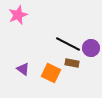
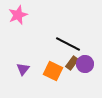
purple circle: moved 6 px left, 16 px down
brown rectangle: rotated 64 degrees counterclockwise
purple triangle: rotated 32 degrees clockwise
orange square: moved 2 px right, 2 px up
